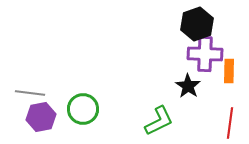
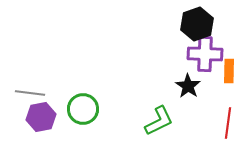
red line: moved 2 px left
